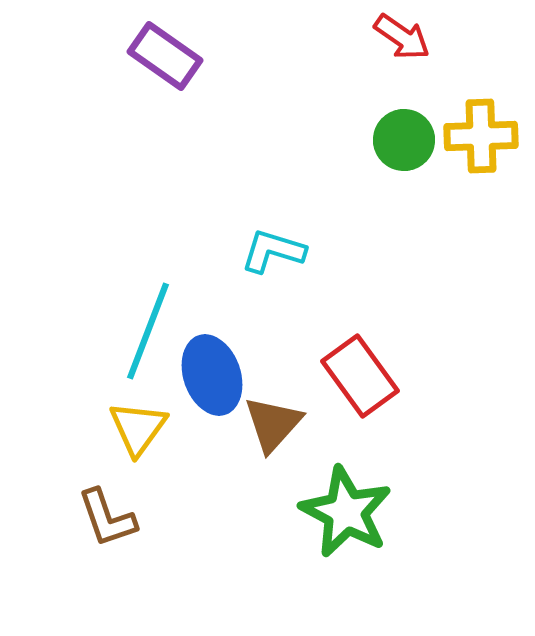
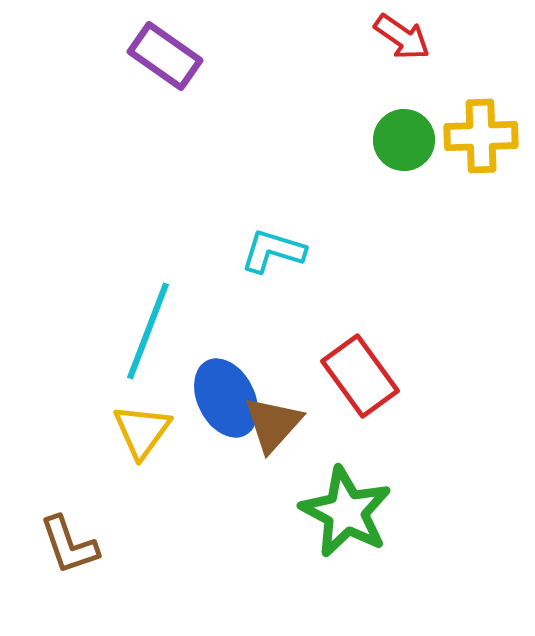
blue ellipse: moved 14 px right, 23 px down; rotated 8 degrees counterclockwise
yellow triangle: moved 4 px right, 3 px down
brown L-shape: moved 38 px left, 27 px down
